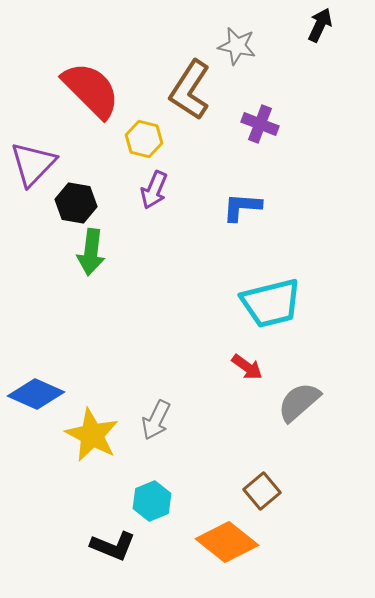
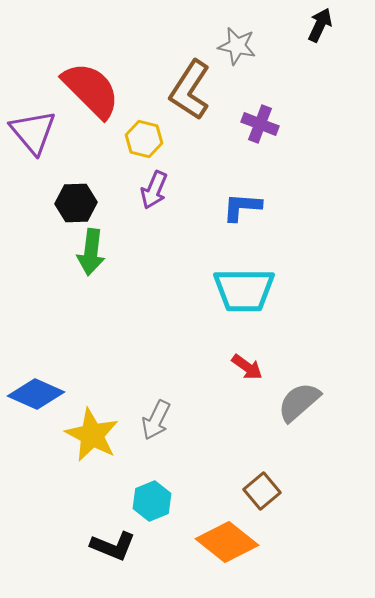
purple triangle: moved 32 px up; rotated 24 degrees counterclockwise
black hexagon: rotated 12 degrees counterclockwise
cyan trapezoid: moved 27 px left, 13 px up; rotated 14 degrees clockwise
